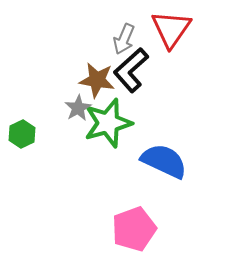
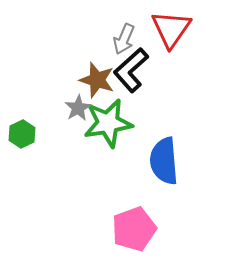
brown star: rotated 9 degrees clockwise
green star: rotated 6 degrees clockwise
blue semicircle: rotated 120 degrees counterclockwise
